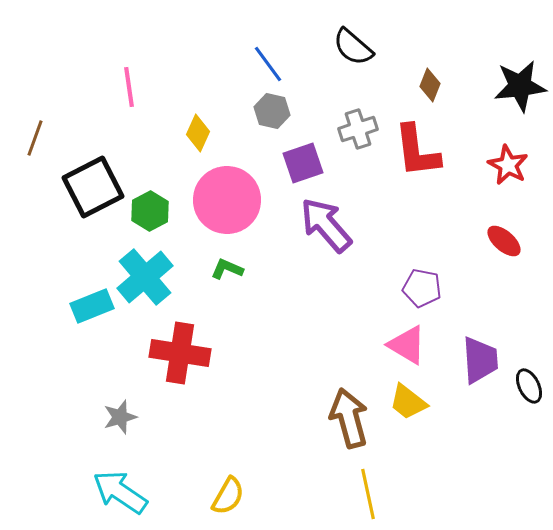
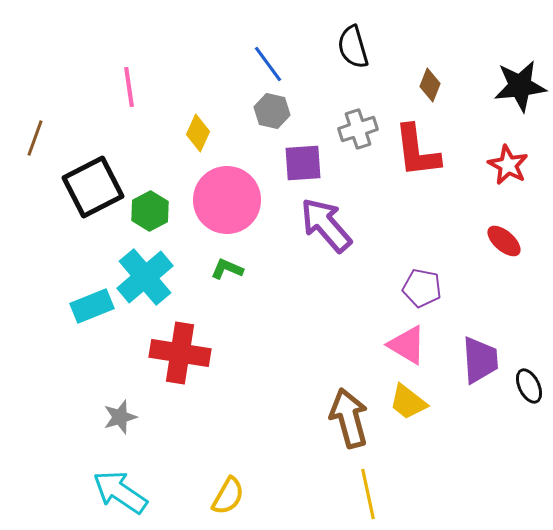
black semicircle: rotated 33 degrees clockwise
purple square: rotated 15 degrees clockwise
